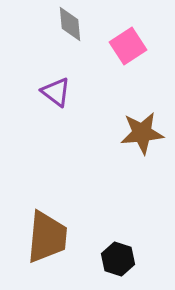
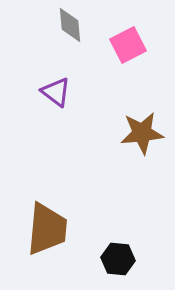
gray diamond: moved 1 px down
pink square: moved 1 px up; rotated 6 degrees clockwise
brown trapezoid: moved 8 px up
black hexagon: rotated 12 degrees counterclockwise
